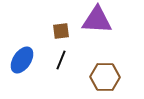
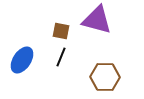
purple triangle: rotated 12 degrees clockwise
brown square: rotated 18 degrees clockwise
black line: moved 3 px up
